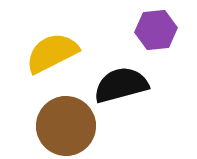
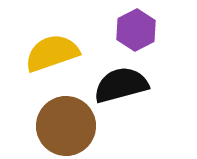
purple hexagon: moved 20 px left; rotated 21 degrees counterclockwise
yellow semicircle: rotated 8 degrees clockwise
